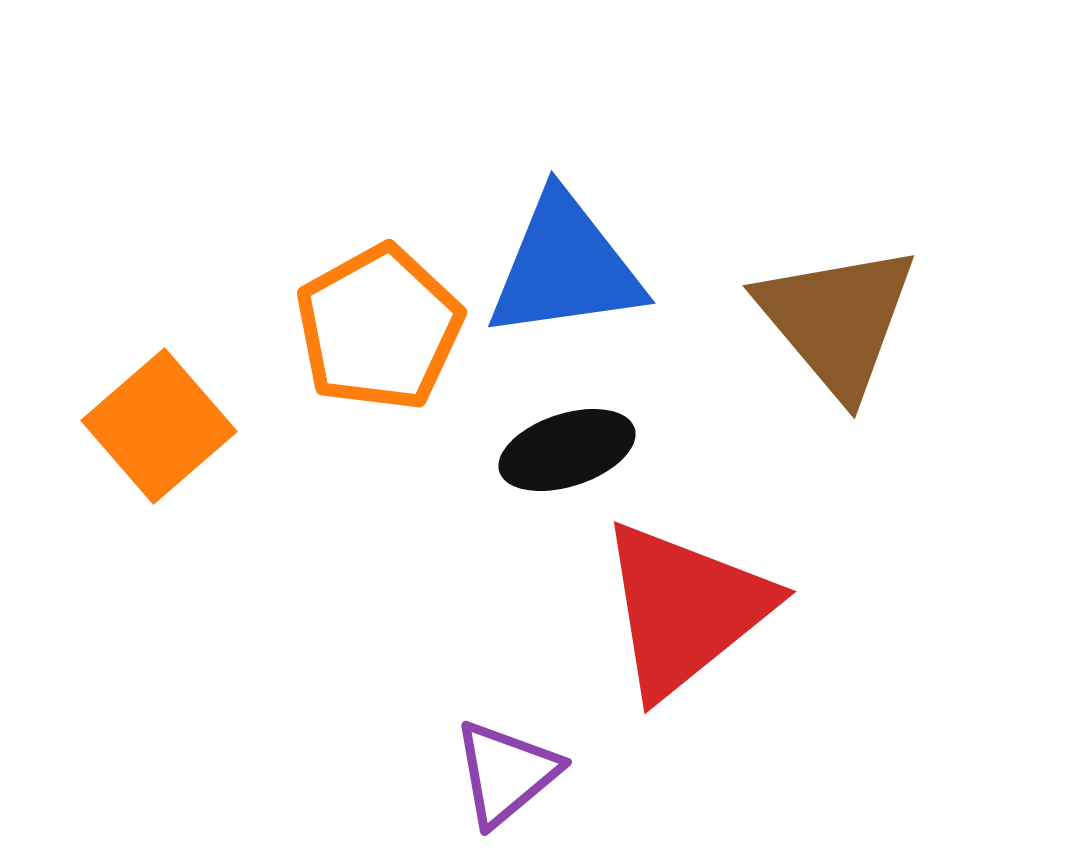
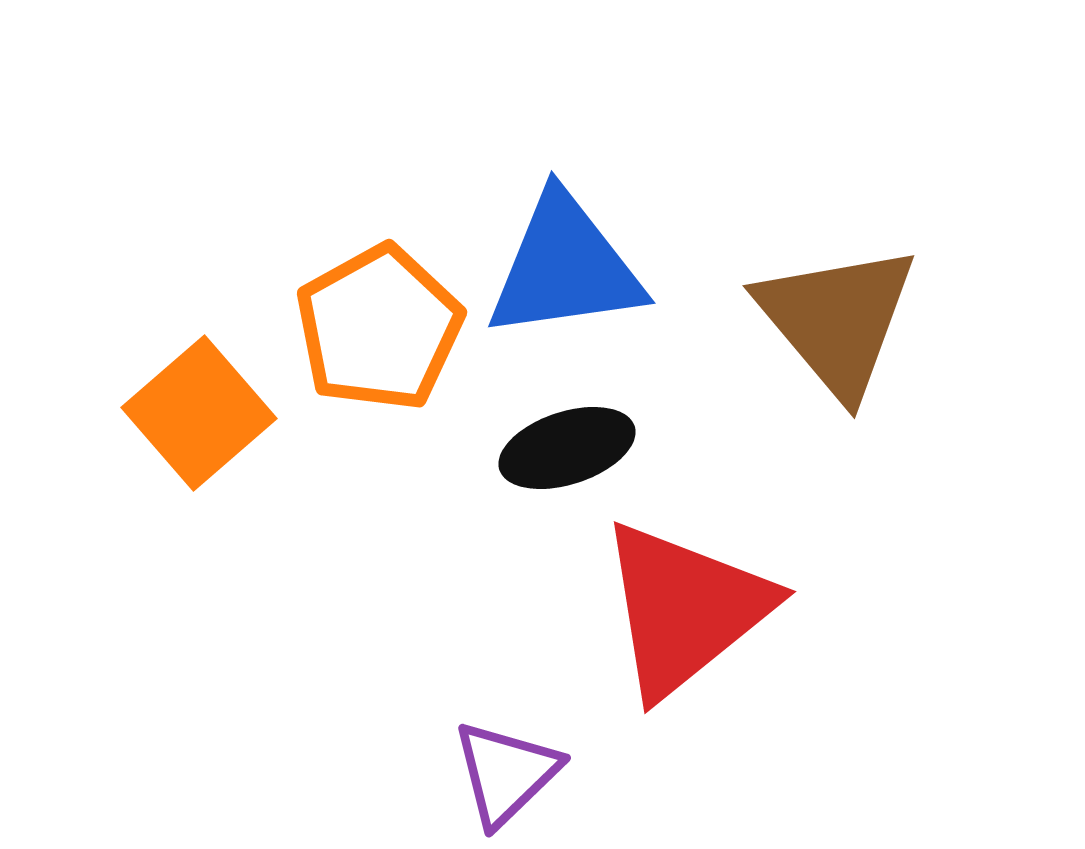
orange square: moved 40 px right, 13 px up
black ellipse: moved 2 px up
purple triangle: rotated 4 degrees counterclockwise
